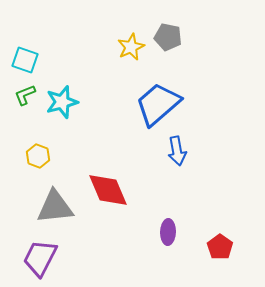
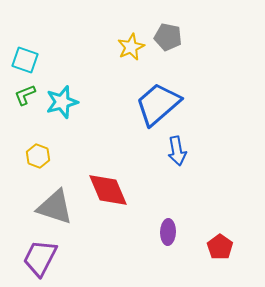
gray triangle: rotated 24 degrees clockwise
